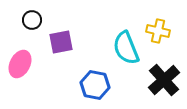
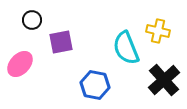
pink ellipse: rotated 16 degrees clockwise
